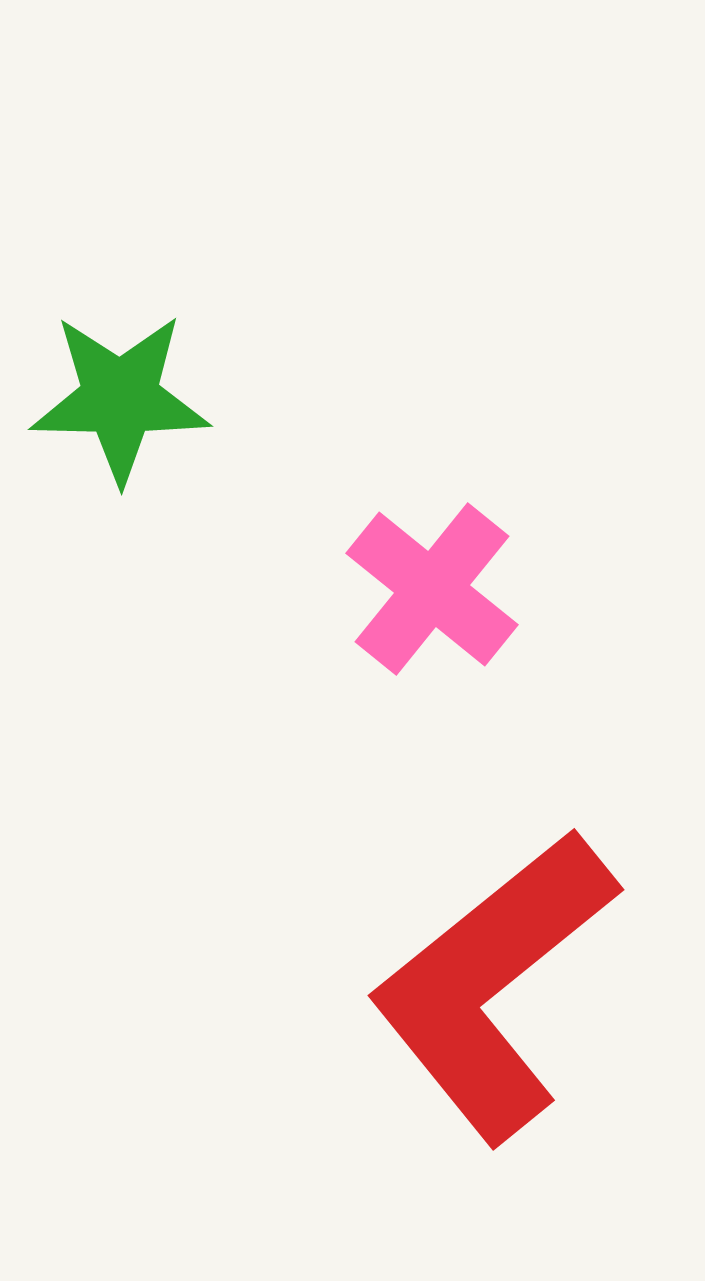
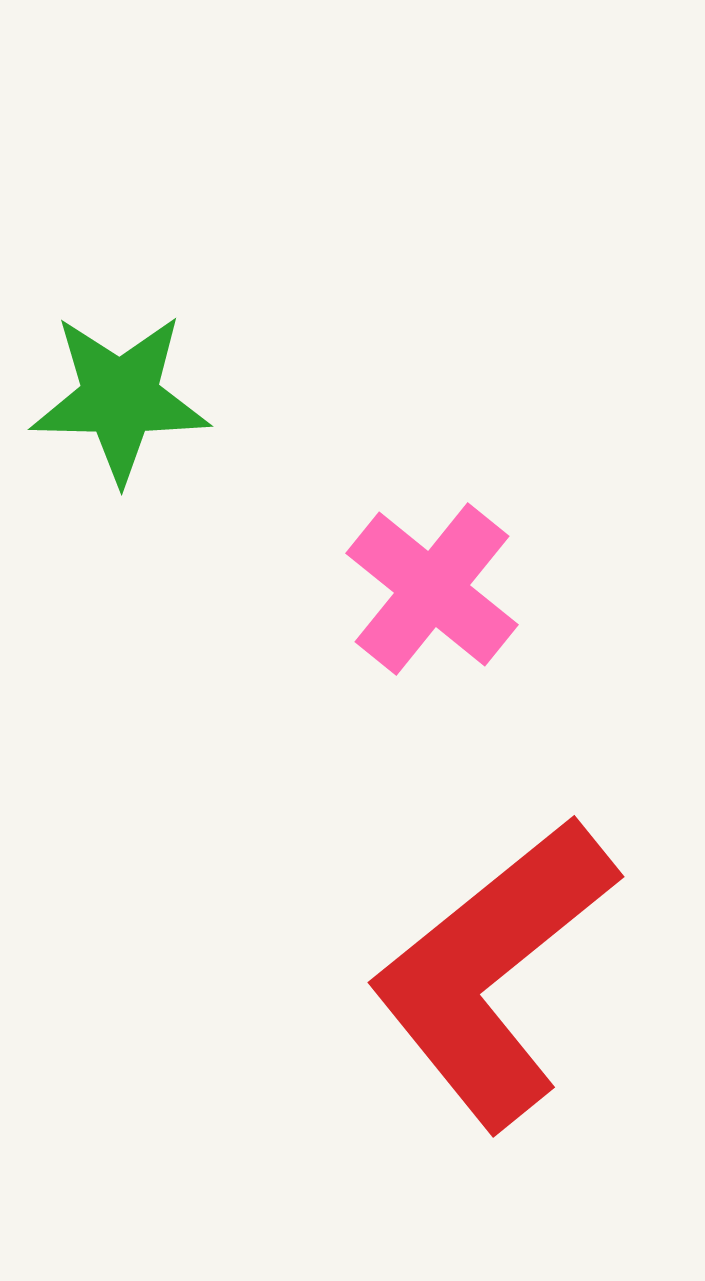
red L-shape: moved 13 px up
